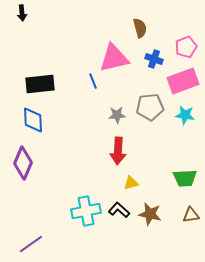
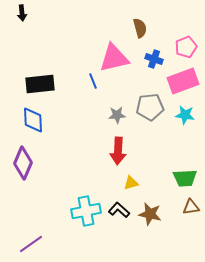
brown triangle: moved 8 px up
